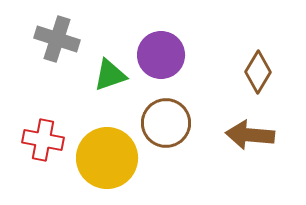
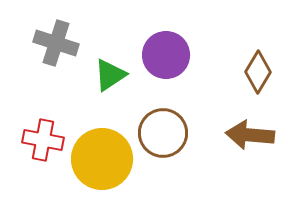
gray cross: moved 1 px left, 4 px down
purple circle: moved 5 px right
green triangle: rotated 15 degrees counterclockwise
brown circle: moved 3 px left, 10 px down
yellow circle: moved 5 px left, 1 px down
